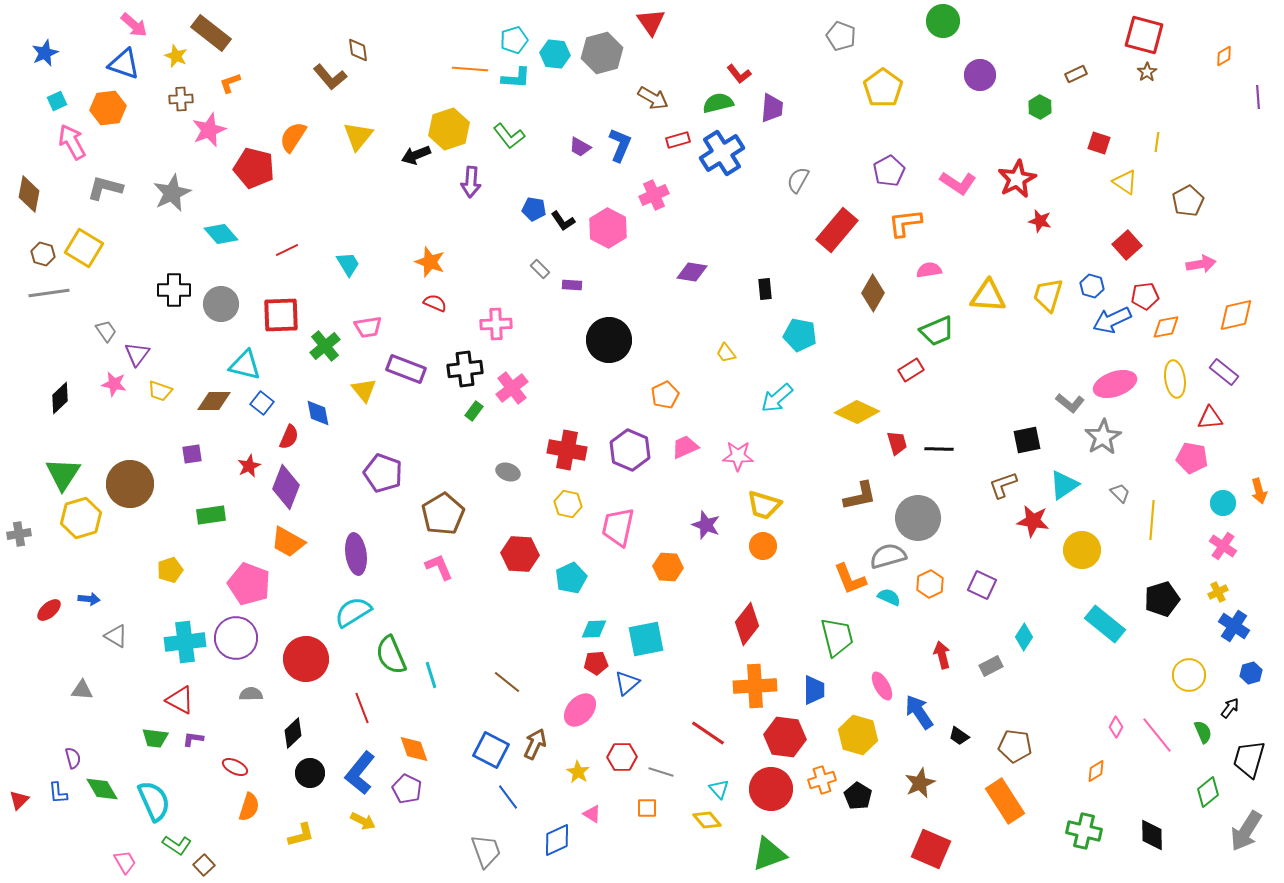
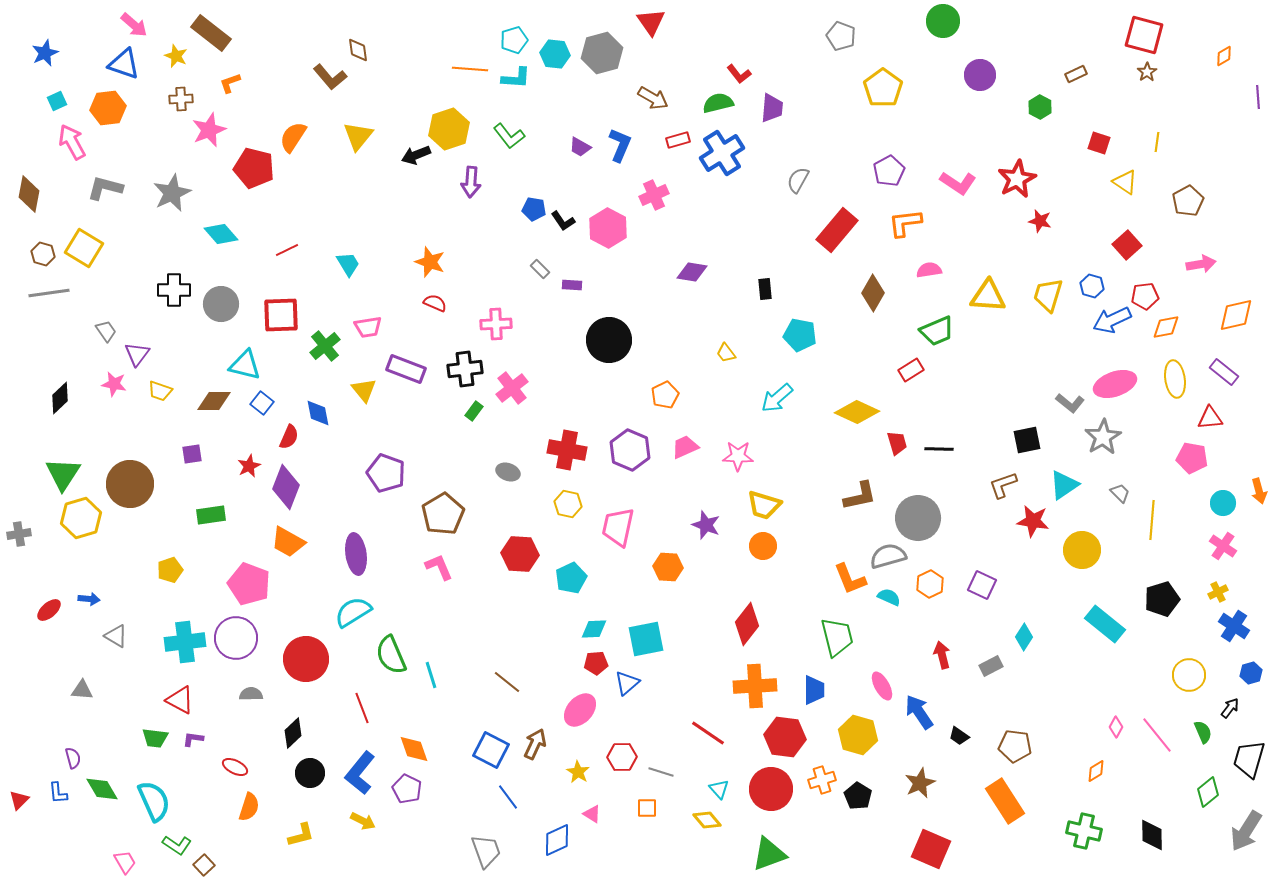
purple pentagon at (383, 473): moved 3 px right
